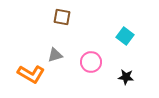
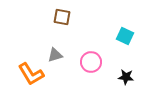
cyan square: rotated 12 degrees counterclockwise
orange L-shape: rotated 28 degrees clockwise
